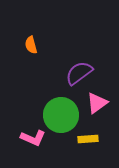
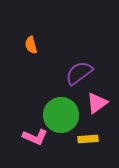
pink L-shape: moved 2 px right, 1 px up
